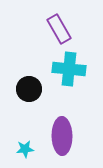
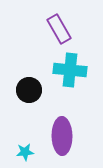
cyan cross: moved 1 px right, 1 px down
black circle: moved 1 px down
cyan star: moved 3 px down
